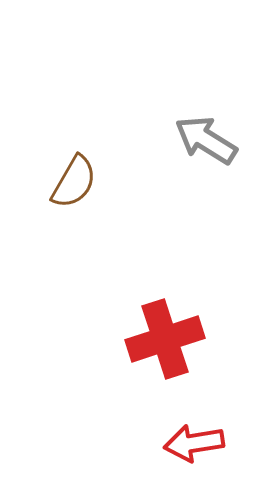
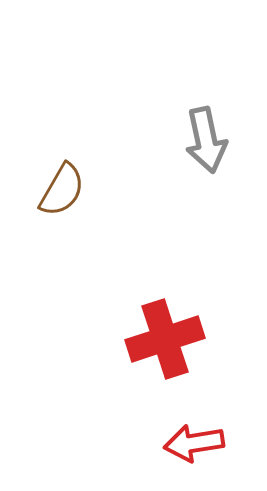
gray arrow: rotated 134 degrees counterclockwise
brown semicircle: moved 12 px left, 8 px down
